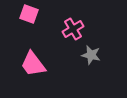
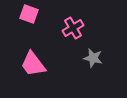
pink cross: moved 1 px up
gray star: moved 2 px right, 3 px down
